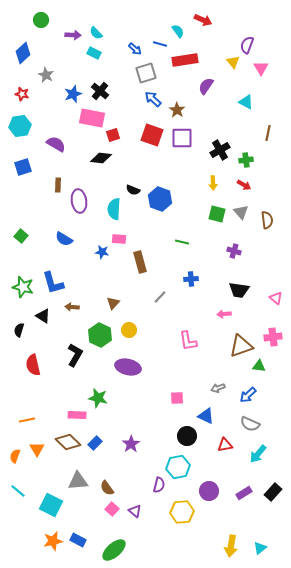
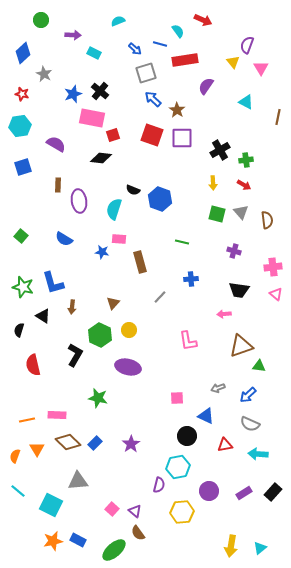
cyan semicircle at (96, 33): moved 22 px right, 12 px up; rotated 112 degrees clockwise
gray star at (46, 75): moved 2 px left, 1 px up
brown line at (268, 133): moved 10 px right, 16 px up
cyan semicircle at (114, 209): rotated 15 degrees clockwise
pink triangle at (276, 298): moved 4 px up
brown arrow at (72, 307): rotated 88 degrees counterclockwise
pink cross at (273, 337): moved 70 px up
pink rectangle at (77, 415): moved 20 px left
cyan arrow at (258, 454): rotated 54 degrees clockwise
brown semicircle at (107, 488): moved 31 px right, 45 px down
